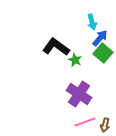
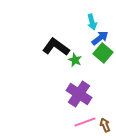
blue arrow: rotated 12 degrees clockwise
brown arrow: rotated 144 degrees clockwise
